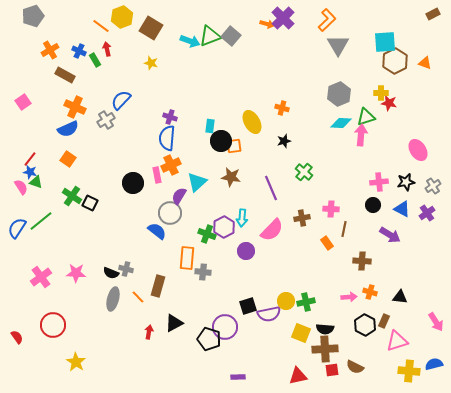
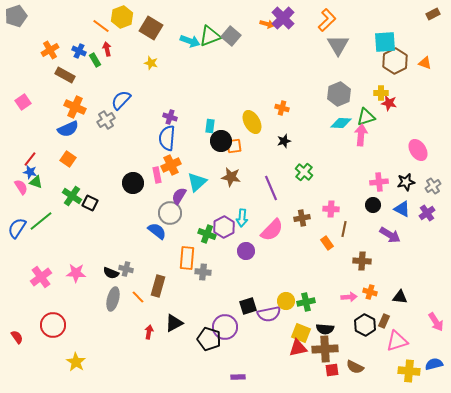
gray pentagon at (33, 16): moved 17 px left
red triangle at (298, 376): moved 28 px up
